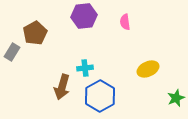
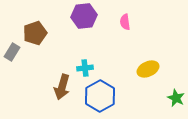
brown pentagon: rotated 10 degrees clockwise
green star: rotated 24 degrees counterclockwise
